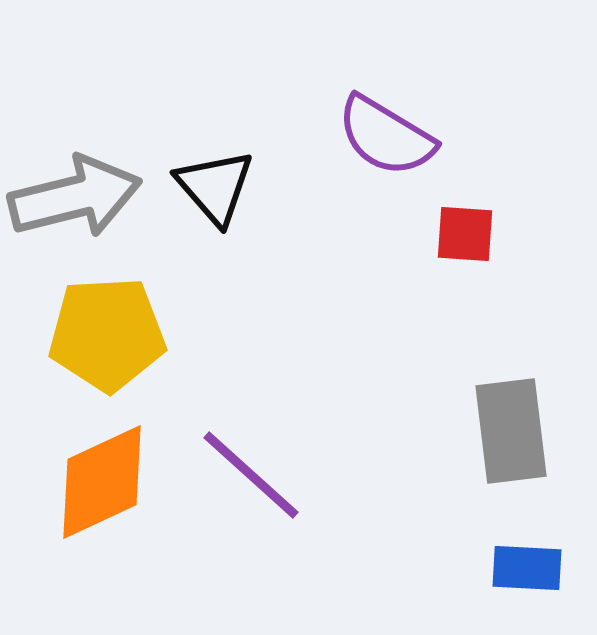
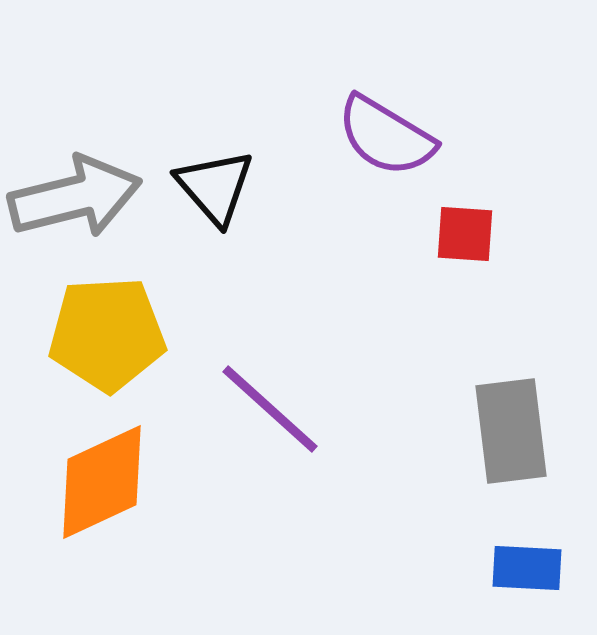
purple line: moved 19 px right, 66 px up
